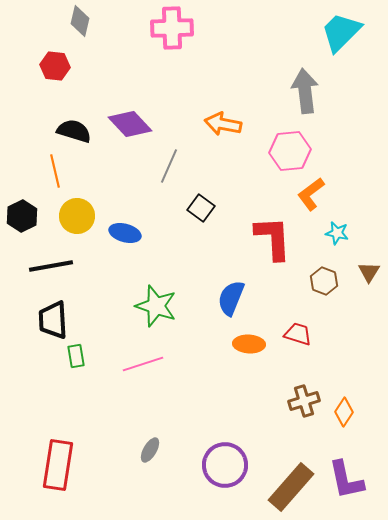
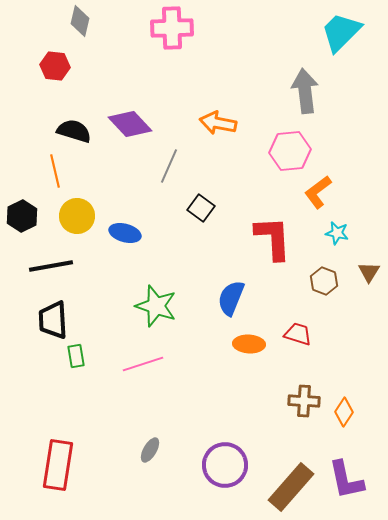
orange arrow: moved 5 px left, 1 px up
orange L-shape: moved 7 px right, 2 px up
brown cross: rotated 20 degrees clockwise
